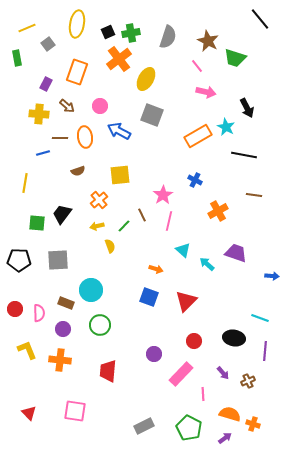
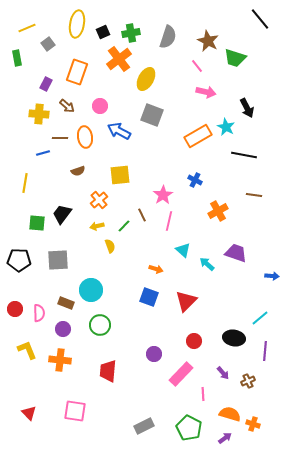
black square at (108, 32): moved 5 px left
cyan line at (260, 318): rotated 60 degrees counterclockwise
